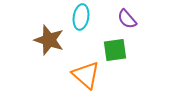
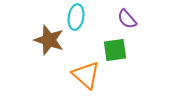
cyan ellipse: moved 5 px left
